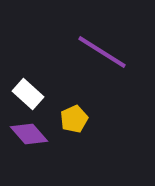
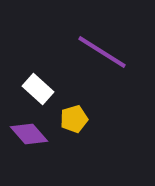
white rectangle: moved 10 px right, 5 px up
yellow pentagon: rotated 8 degrees clockwise
